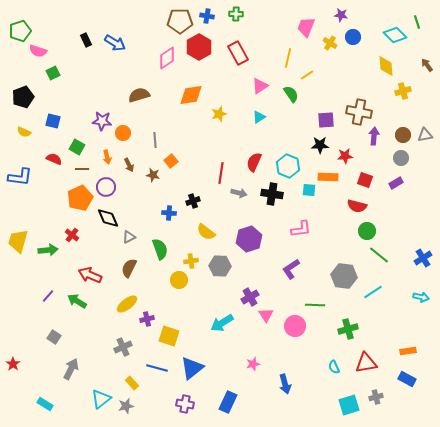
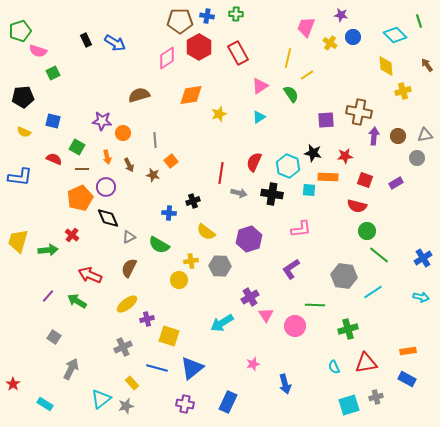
green line at (417, 22): moved 2 px right, 1 px up
black pentagon at (23, 97): rotated 15 degrees clockwise
brown circle at (403, 135): moved 5 px left, 1 px down
black star at (320, 145): moved 7 px left, 8 px down; rotated 12 degrees clockwise
gray circle at (401, 158): moved 16 px right
green semicircle at (160, 249): moved 1 px left, 4 px up; rotated 140 degrees clockwise
red star at (13, 364): moved 20 px down
